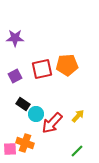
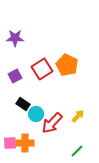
orange pentagon: rotated 30 degrees clockwise
red square: rotated 20 degrees counterclockwise
orange cross: rotated 18 degrees counterclockwise
pink square: moved 6 px up
